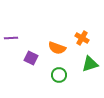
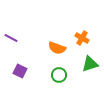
purple line: rotated 32 degrees clockwise
purple square: moved 11 px left, 13 px down
